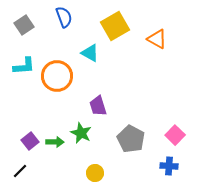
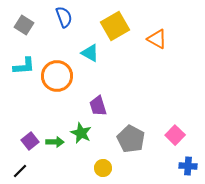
gray square: rotated 24 degrees counterclockwise
blue cross: moved 19 px right
yellow circle: moved 8 px right, 5 px up
